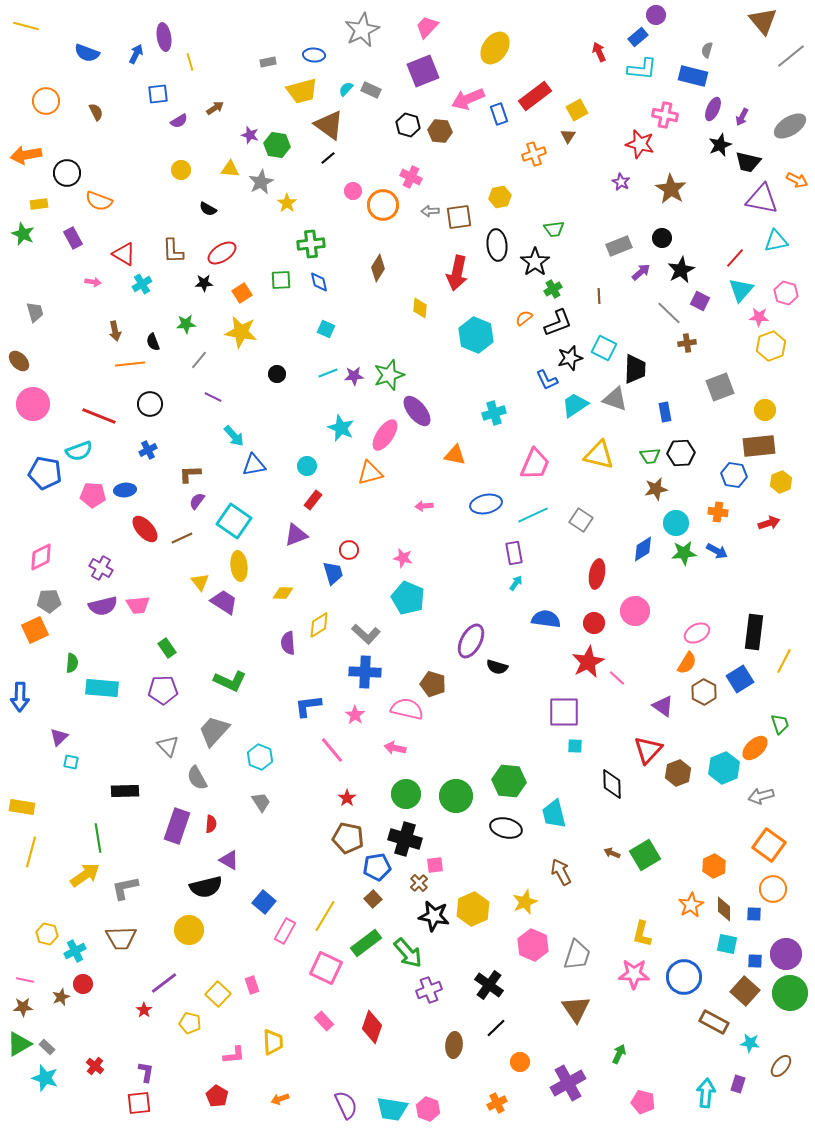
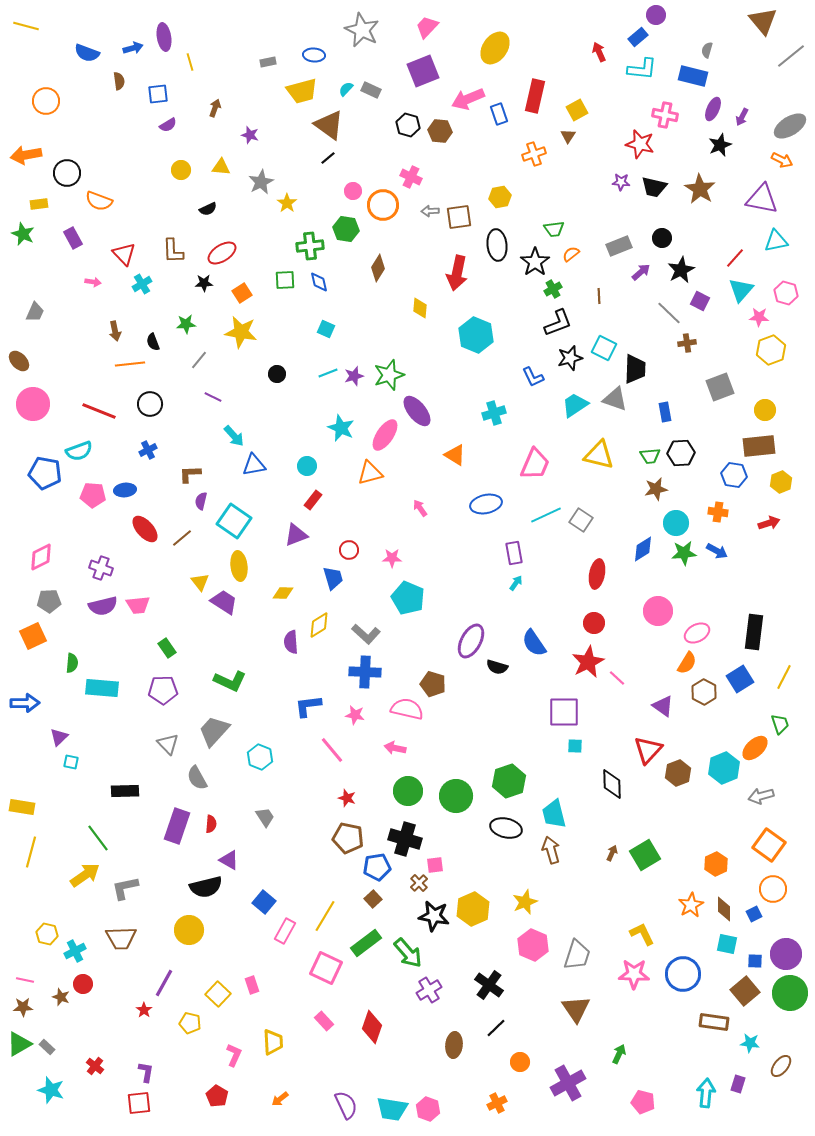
gray star at (362, 30): rotated 20 degrees counterclockwise
blue arrow at (136, 54): moved 3 px left, 6 px up; rotated 48 degrees clockwise
red rectangle at (535, 96): rotated 40 degrees counterclockwise
brown arrow at (215, 108): rotated 36 degrees counterclockwise
brown semicircle at (96, 112): moved 23 px right, 31 px up; rotated 18 degrees clockwise
purple semicircle at (179, 121): moved 11 px left, 4 px down
green hexagon at (277, 145): moved 69 px right, 84 px down
black trapezoid at (748, 162): moved 94 px left, 25 px down
yellow triangle at (230, 169): moved 9 px left, 2 px up
orange arrow at (797, 180): moved 15 px left, 20 px up
purple star at (621, 182): rotated 24 degrees counterclockwise
brown star at (671, 189): moved 29 px right
black semicircle at (208, 209): rotated 54 degrees counterclockwise
green cross at (311, 244): moved 1 px left, 2 px down
red triangle at (124, 254): rotated 15 degrees clockwise
green square at (281, 280): moved 4 px right
gray trapezoid at (35, 312): rotated 40 degrees clockwise
orange semicircle at (524, 318): moved 47 px right, 64 px up
yellow hexagon at (771, 346): moved 4 px down
purple star at (354, 376): rotated 12 degrees counterclockwise
blue L-shape at (547, 380): moved 14 px left, 3 px up
red line at (99, 416): moved 5 px up
orange triangle at (455, 455): rotated 20 degrees clockwise
purple semicircle at (197, 501): moved 4 px right; rotated 24 degrees counterclockwise
pink arrow at (424, 506): moved 4 px left, 2 px down; rotated 60 degrees clockwise
cyan line at (533, 515): moved 13 px right
brown line at (182, 538): rotated 15 degrees counterclockwise
pink star at (403, 558): moved 11 px left; rotated 12 degrees counterclockwise
purple cross at (101, 568): rotated 10 degrees counterclockwise
blue trapezoid at (333, 573): moved 5 px down
pink circle at (635, 611): moved 23 px right
blue semicircle at (546, 619): moved 12 px left, 24 px down; rotated 132 degrees counterclockwise
orange square at (35, 630): moved 2 px left, 6 px down
purple semicircle at (288, 643): moved 3 px right, 1 px up
yellow line at (784, 661): moved 16 px down
blue arrow at (20, 697): moved 5 px right, 6 px down; rotated 92 degrees counterclockwise
pink star at (355, 715): rotated 24 degrees counterclockwise
gray triangle at (168, 746): moved 2 px up
green hexagon at (509, 781): rotated 24 degrees counterclockwise
green circle at (406, 794): moved 2 px right, 3 px up
red star at (347, 798): rotated 18 degrees counterclockwise
gray trapezoid at (261, 802): moved 4 px right, 15 px down
green line at (98, 838): rotated 28 degrees counterclockwise
brown arrow at (612, 853): rotated 91 degrees clockwise
orange hexagon at (714, 866): moved 2 px right, 2 px up
brown arrow at (561, 872): moved 10 px left, 22 px up; rotated 12 degrees clockwise
blue square at (754, 914): rotated 28 degrees counterclockwise
yellow L-shape at (642, 934): rotated 140 degrees clockwise
blue circle at (684, 977): moved 1 px left, 3 px up
purple line at (164, 983): rotated 24 degrees counterclockwise
purple cross at (429, 990): rotated 10 degrees counterclockwise
brown square at (745, 991): rotated 8 degrees clockwise
brown star at (61, 997): rotated 30 degrees counterclockwise
brown rectangle at (714, 1022): rotated 20 degrees counterclockwise
pink L-shape at (234, 1055): rotated 60 degrees counterclockwise
cyan star at (45, 1078): moved 6 px right, 12 px down
orange arrow at (280, 1099): rotated 18 degrees counterclockwise
